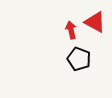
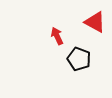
red arrow: moved 14 px left, 6 px down; rotated 12 degrees counterclockwise
